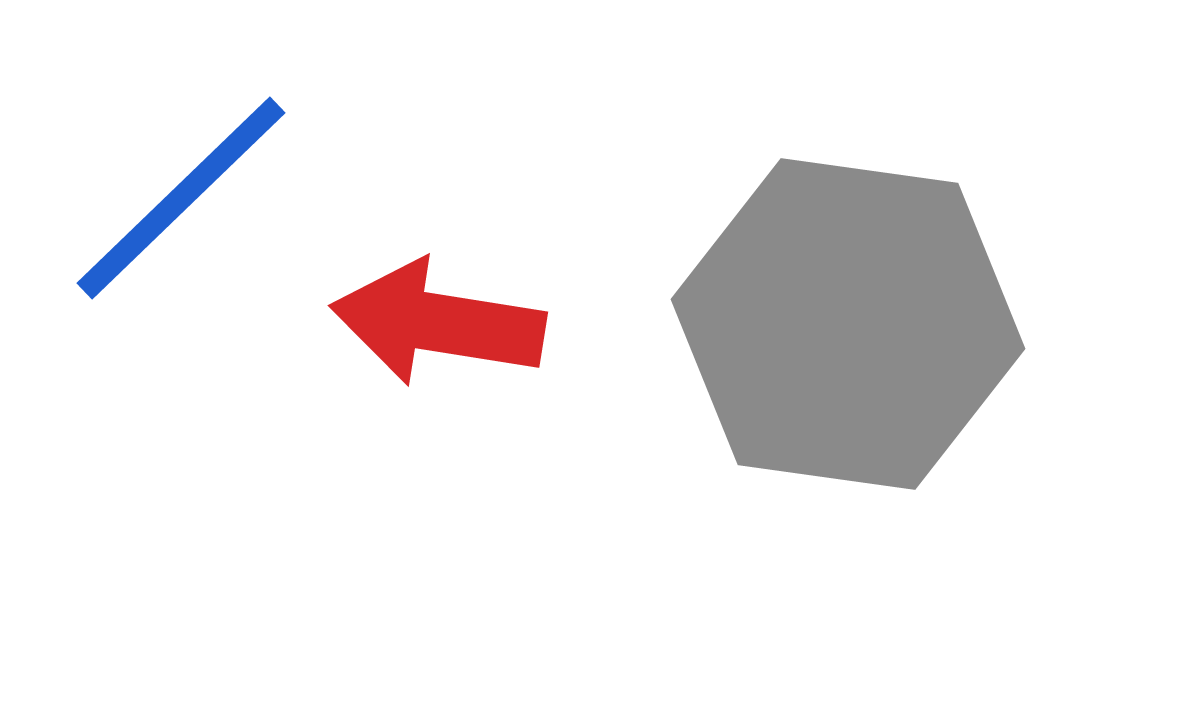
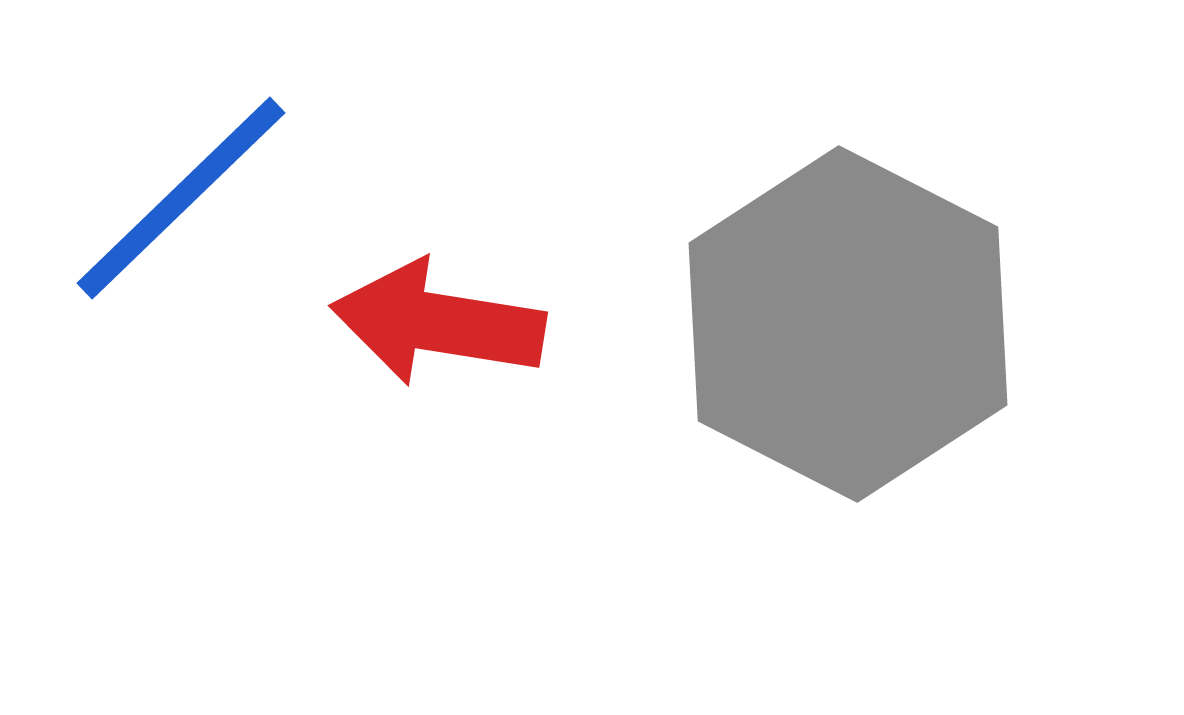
gray hexagon: rotated 19 degrees clockwise
